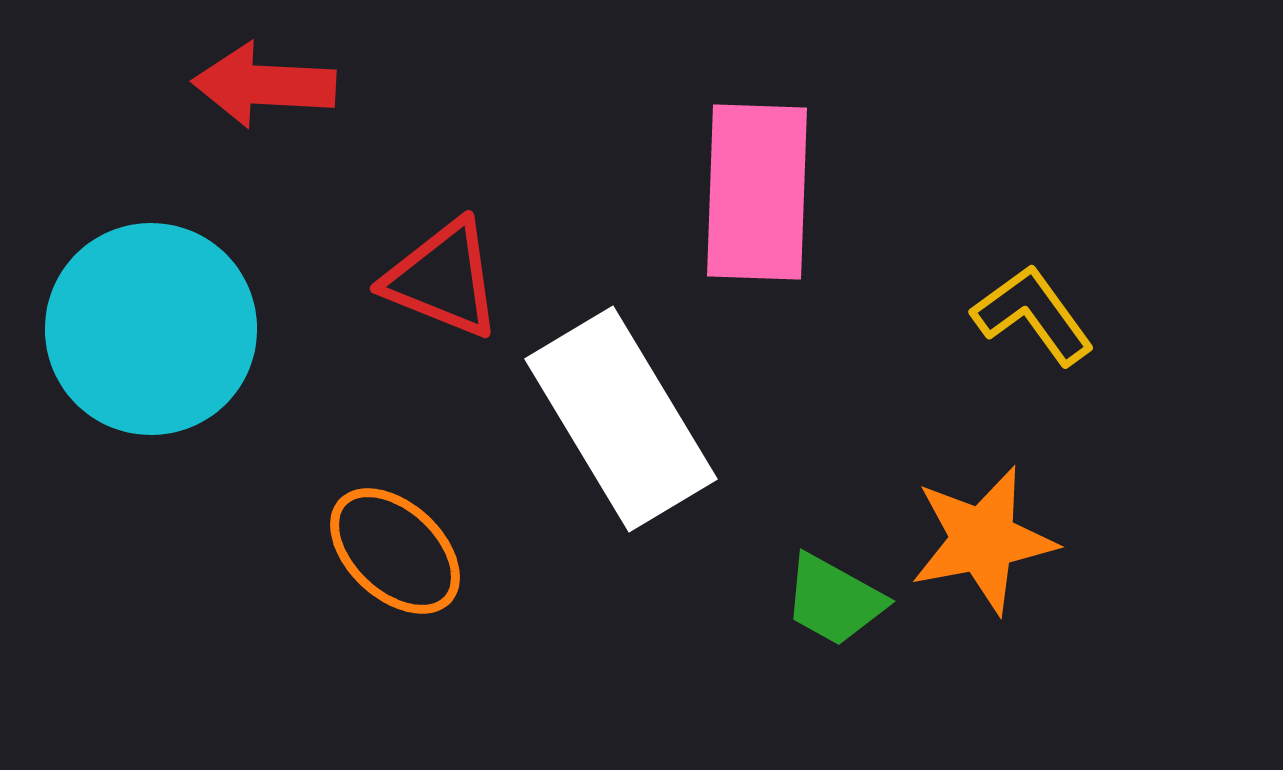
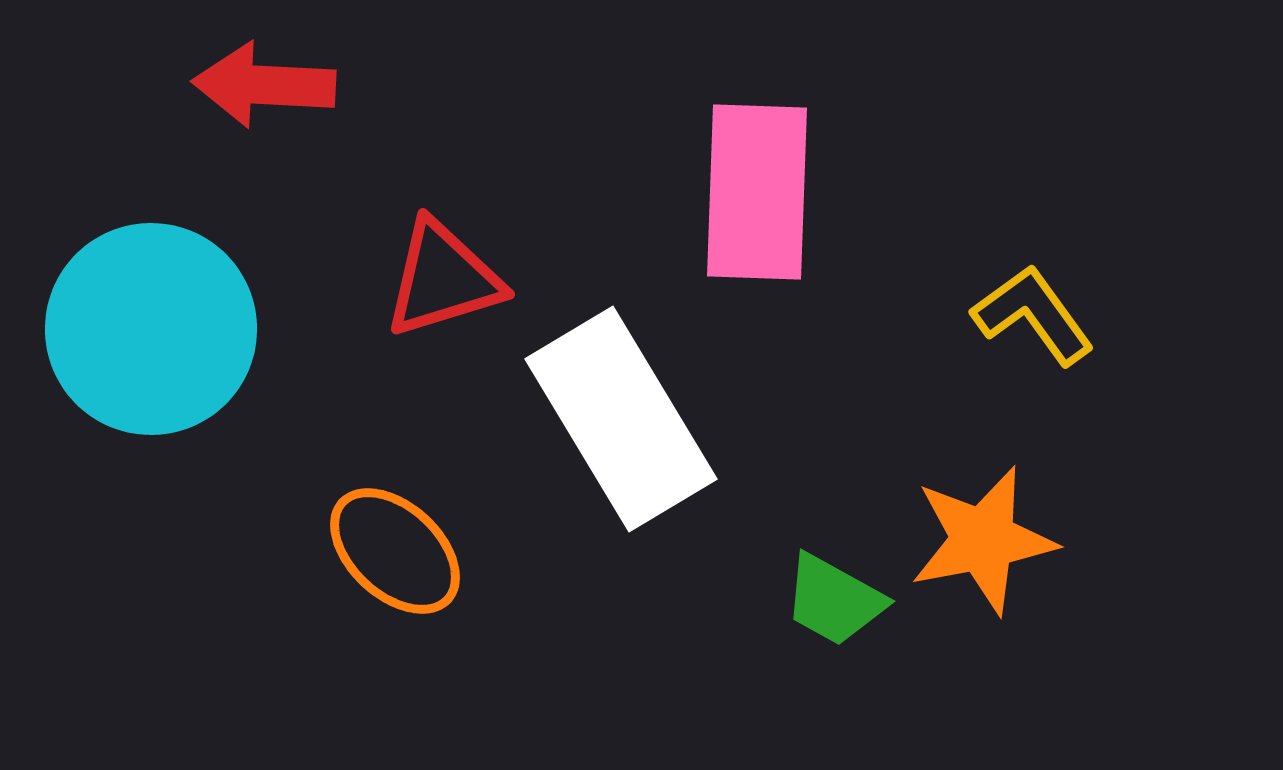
red triangle: rotated 39 degrees counterclockwise
